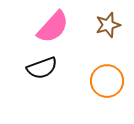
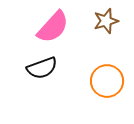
brown star: moved 2 px left, 4 px up
